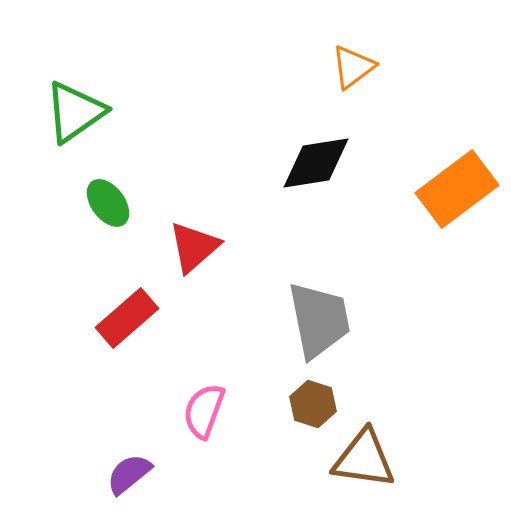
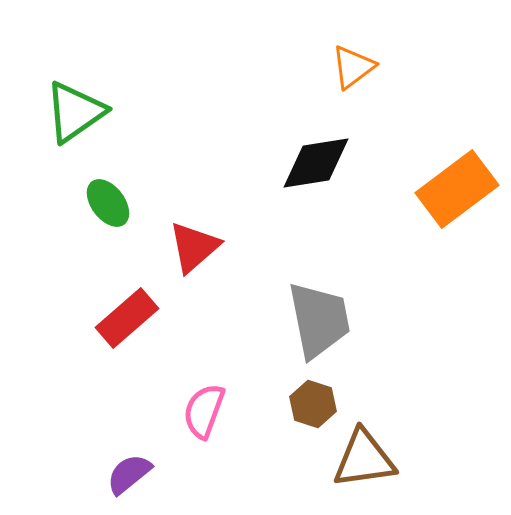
brown triangle: rotated 16 degrees counterclockwise
